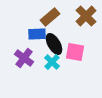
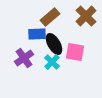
purple cross: rotated 18 degrees clockwise
